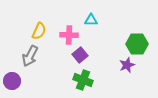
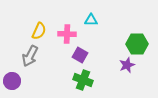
pink cross: moved 2 px left, 1 px up
purple square: rotated 21 degrees counterclockwise
